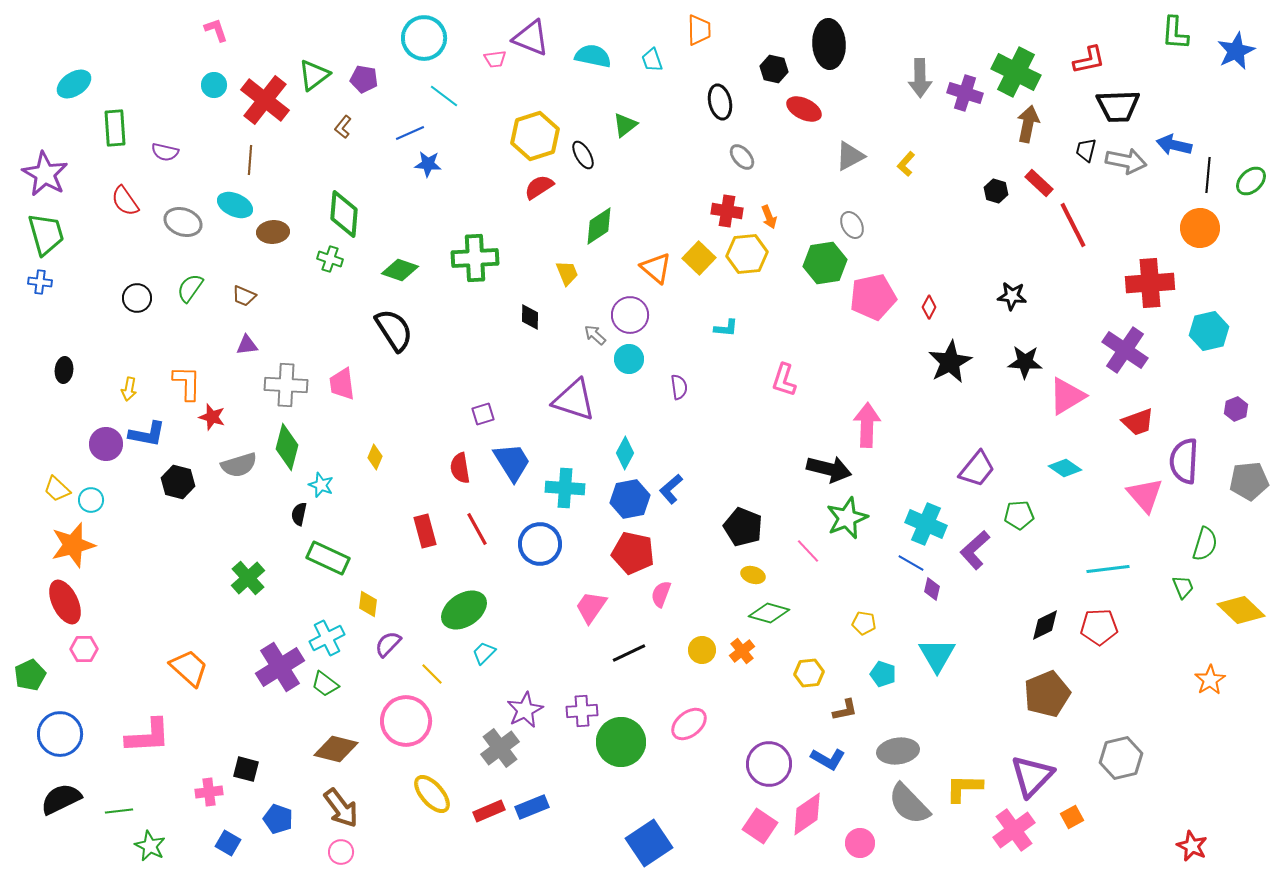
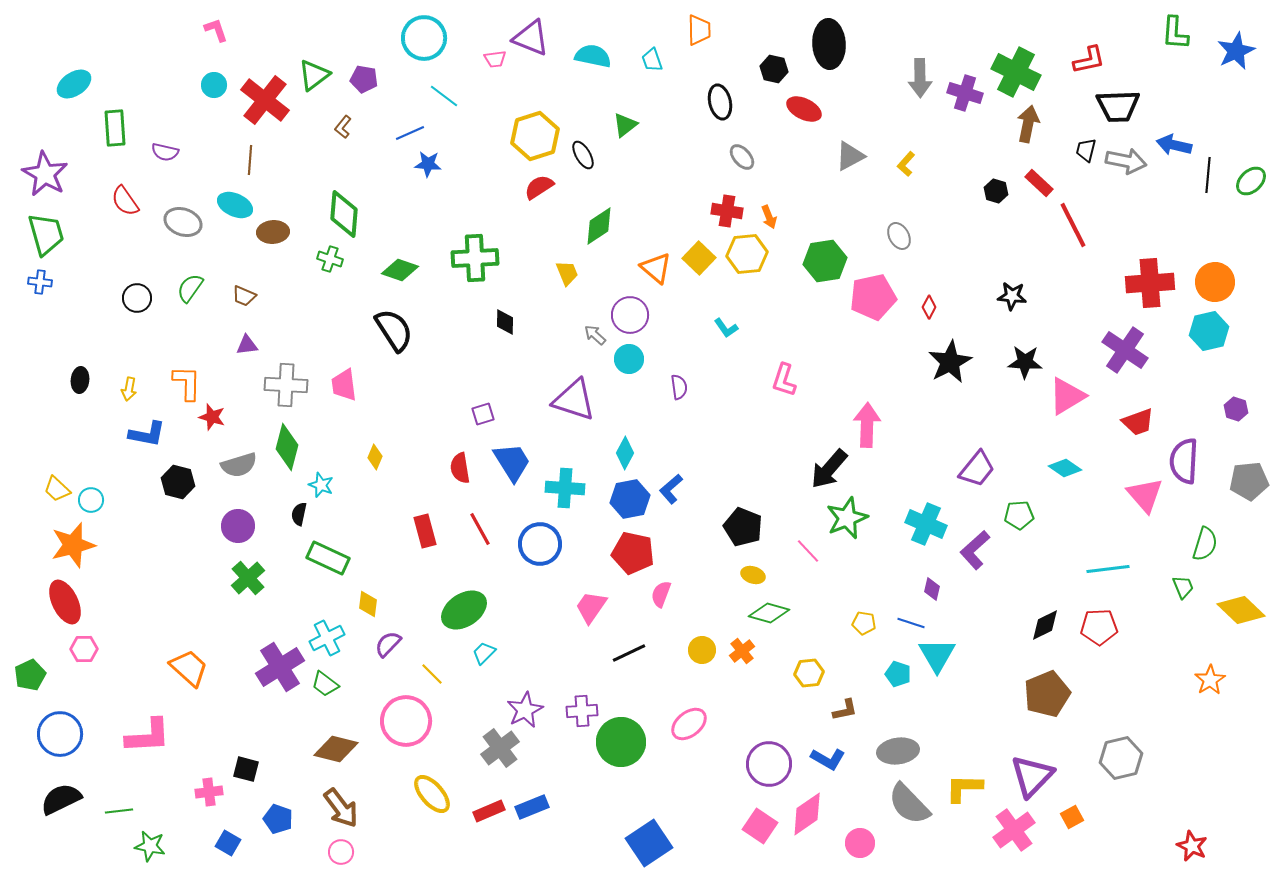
gray ellipse at (852, 225): moved 47 px right, 11 px down
orange circle at (1200, 228): moved 15 px right, 54 px down
green hexagon at (825, 263): moved 2 px up
black diamond at (530, 317): moved 25 px left, 5 px down
cyan L-shape at (726, 328): rotated 50 degrees clockwise
black ellipse at (64, 370): moved 16 px right, 10 px down
pink trapezoid at (342, 384): moved 2 px right, 1 px down
purple hexagon at (1236, 409): rotated 20 degrees counterclockwise
purple circle at (106, 444): moved 132 px right, 82 px down
black arrow at (829, 469): rotated 117 degrees clockwise
red line at (477, 529): moved 3 px right
blue line at (911, 563): moved 60 px down; rotated 12 degrees counterclockwise
cyan pentagon at (883, 674): moved 15 px right
green star at (150, 846): rotated 16 degrees counterclockwise
